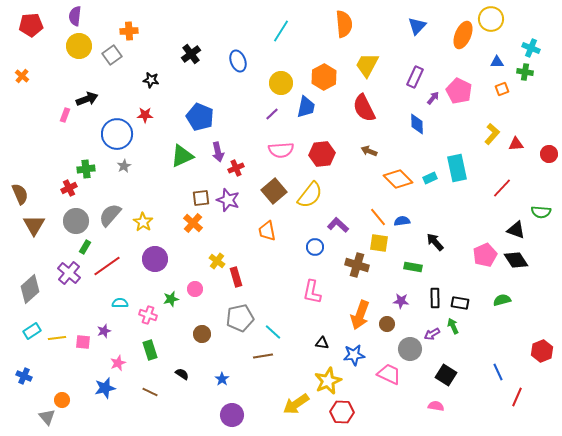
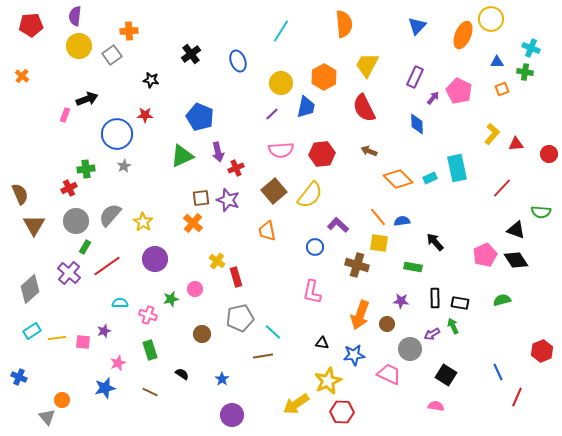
blue cross at (24, 376): moved 5 px left, 1 px down
